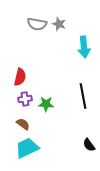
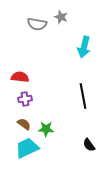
gray star: moved 2 px right, 7 px up
cyan arrow: rotated 20 degrees clockwise
red semicircle: rotated 96 degrees counterclockwise
green star: moved 25 px down
brown semicircle: moved 1 px right
